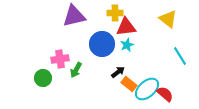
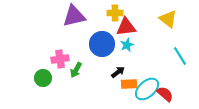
orange rectangle: rotated 42 degrees counterclockwise
